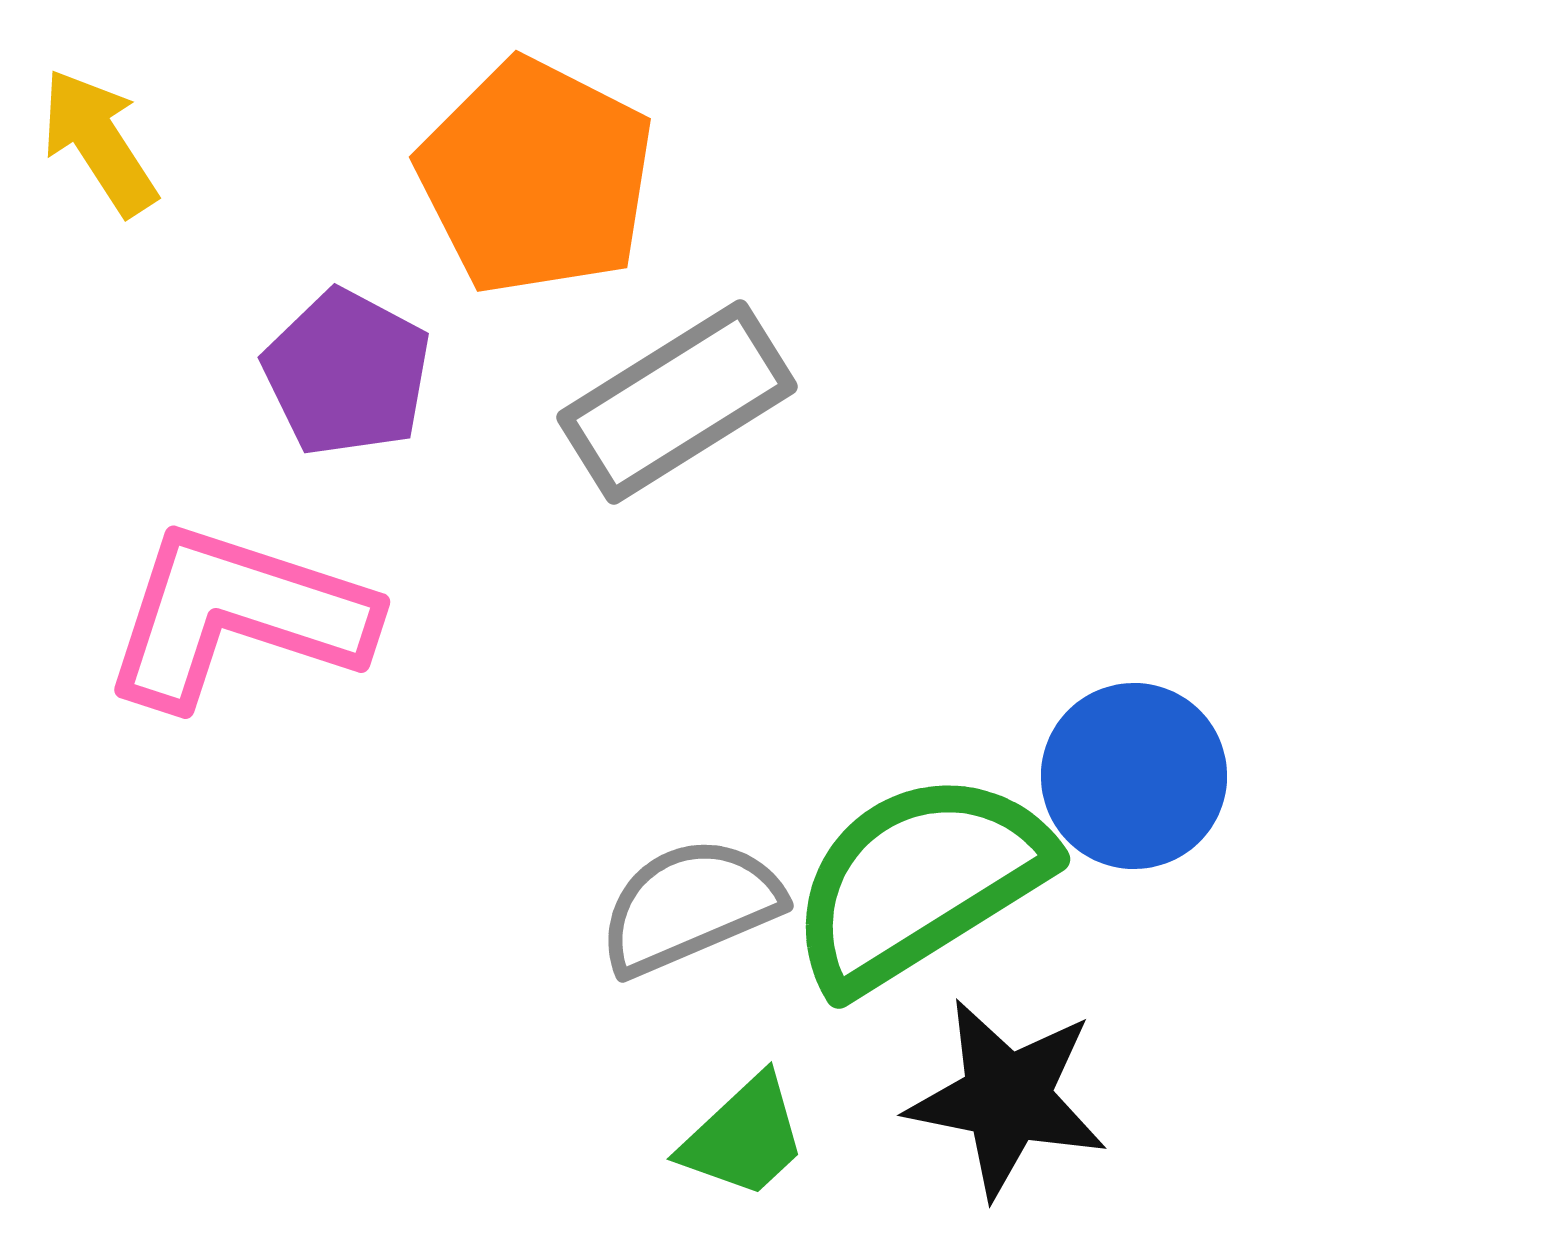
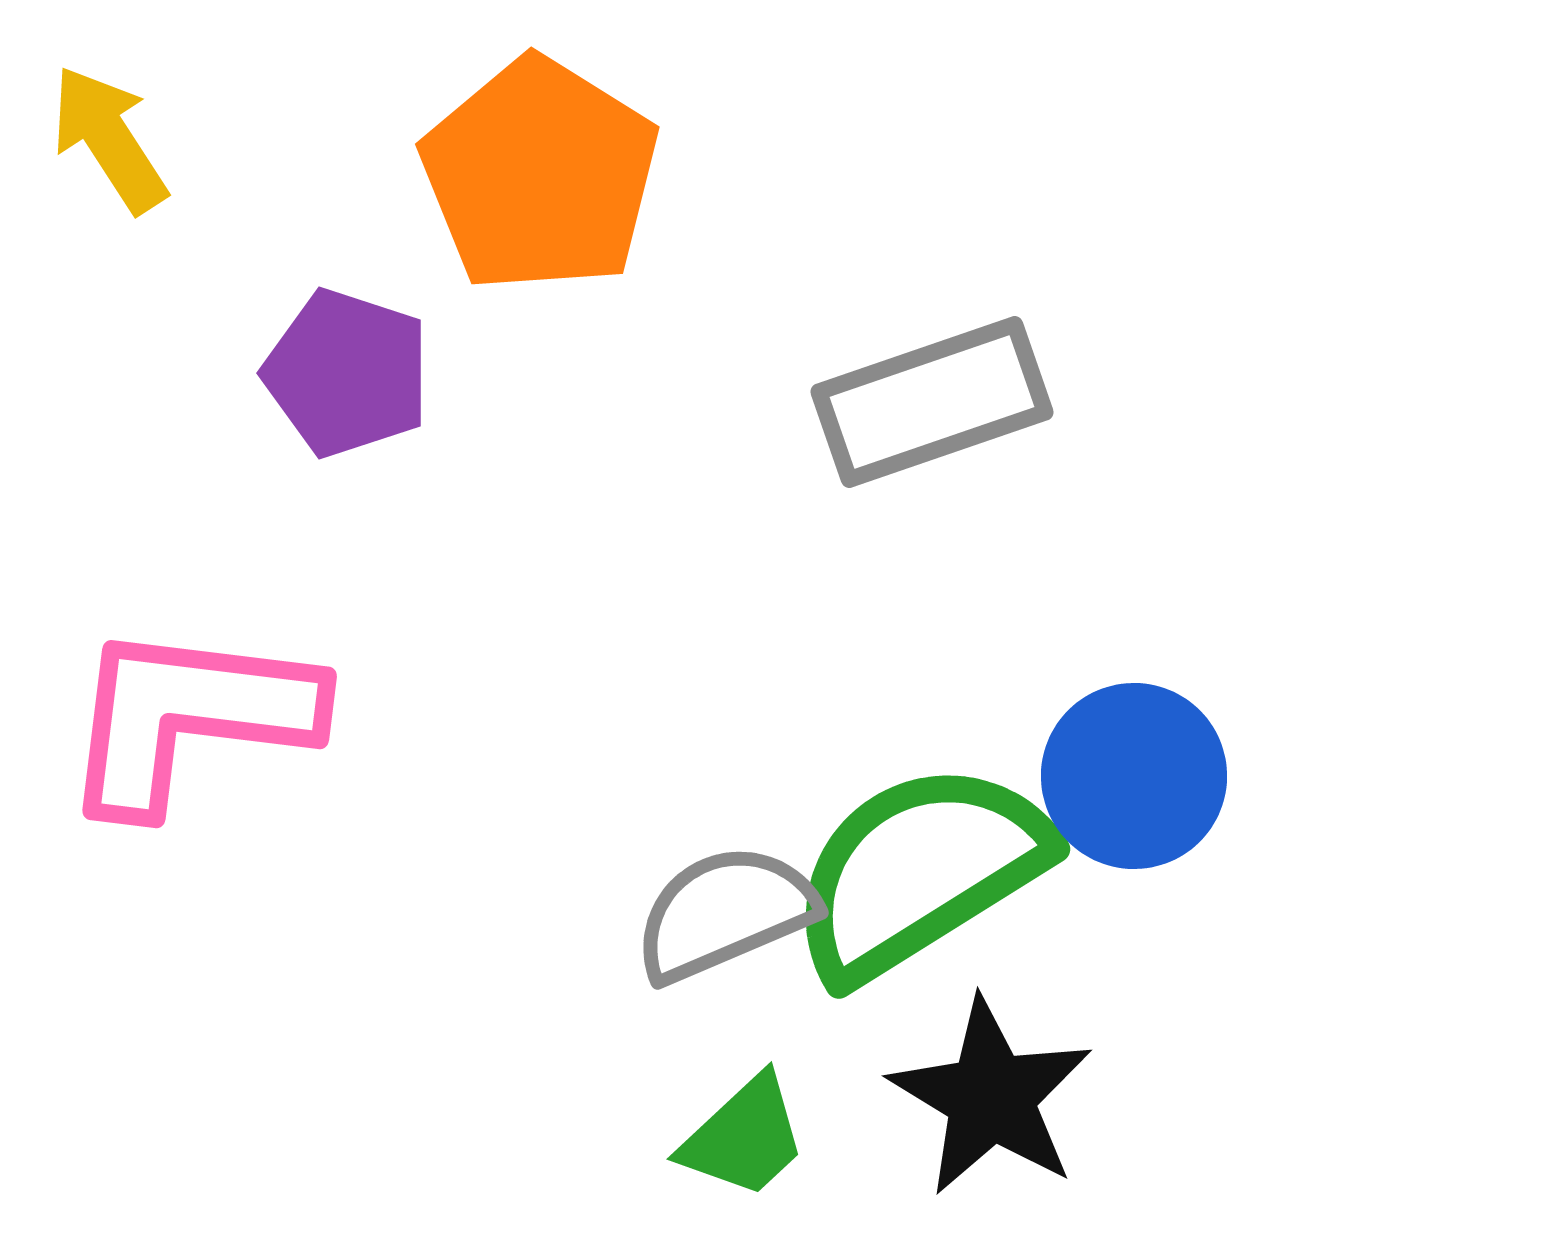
yellow arrow: moved 10 px right, 3 px up
orange pentagon: moved 4 px right, 2 px up; rotated 5 degrees clockwise
purple pentagon: rotated 10 degrees counterclockwise
gray rectangle: moved 255 px right; rotated 13 degrees clockwise
pink L-shape: moved 48 px left, 101 px down; rotated 11 degrees counterclockwise
green semicircle: moved 10 px up
gray semicircle: moved 35 px right, 7 px down
black star: moved 16 px left, 1 px up; rotated 20 degrees clockwise
